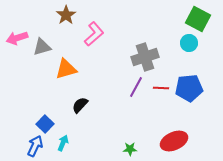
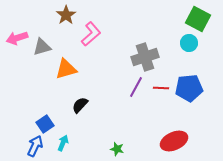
pink L-shape: moved 3 px left
blue square: rotated 12 degrees clockwise
green star: moved 13 px left; rotated 16 degrees clockwise
